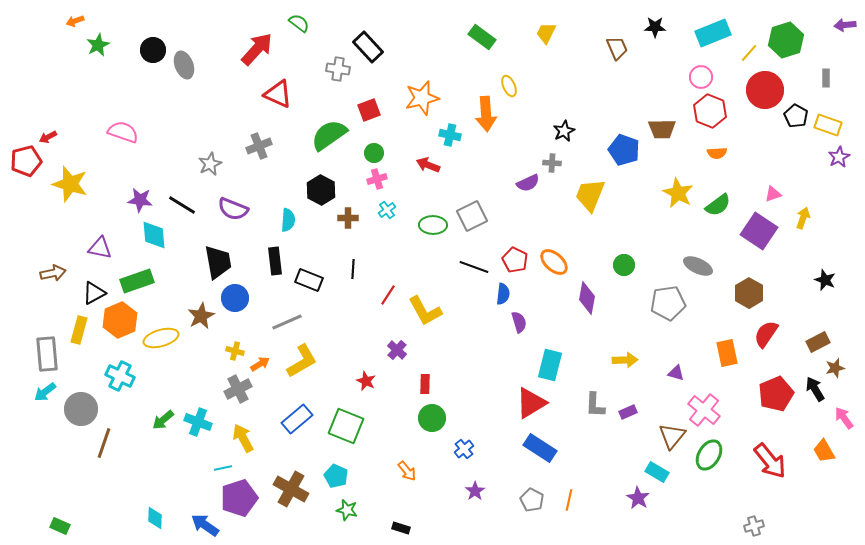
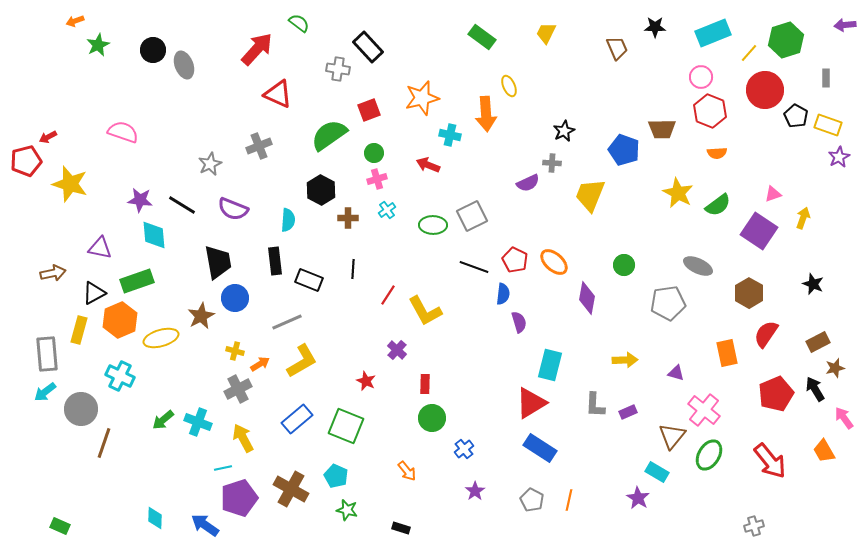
black star at (825, 280): moved 12 px left, 4 px down
